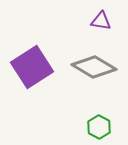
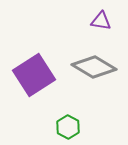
purple square: moved 2 px right, 8 px down
green hexagon: moved 31 px left
